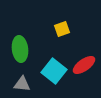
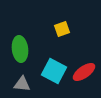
red ellipse: moved 7 px down
cyan square: rotated 10 degrees counterclockwise
